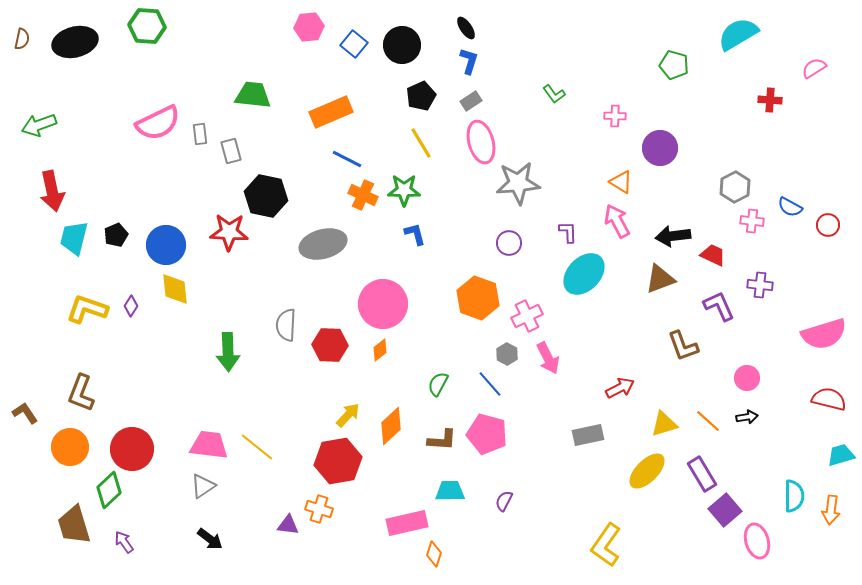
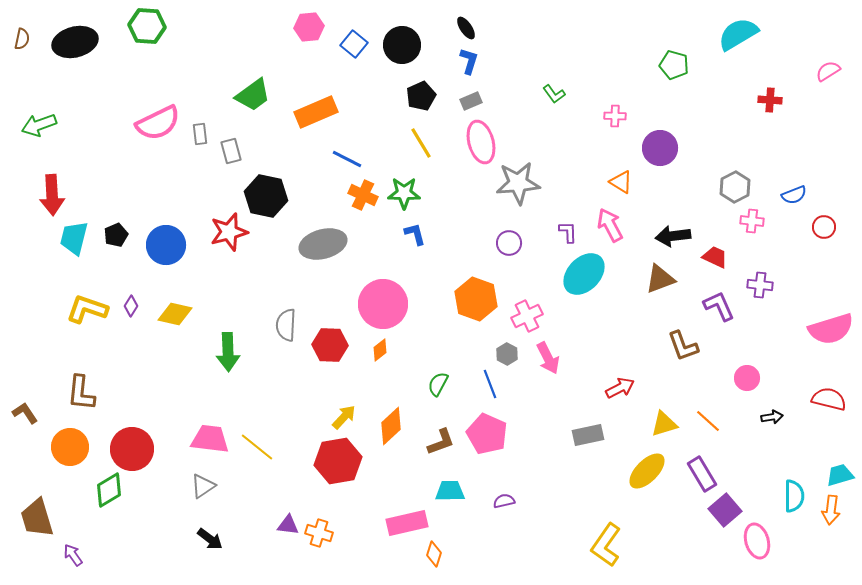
pink semicircle at (814, 68): moved 14 px right, 3 px down
green trapezoid at (253, 95): rotated 138 degrees clockwise
gray rectangle at (471, 101): rotated 10 degrees clockwise
orange rectangle at (331, 112): moved 15 px left
green star at (404, 190): moved 3 px down
red arrow at (52, 191): moved 4 px down; rotated 9 degrees clockwise
blue semicircle at (790, 207): moved 4 px right, 12 px up; rotated 50 degrees counterclockwise
pink arrow at (617, 221): moved 7 px left, 4 px down
red circle at (828, 225): moved 4 px left, 2 px down
red star at (229, 232): rotated 18 degrees counterclockwise
red trapezoid at (713, 255): moved 2 px right, 2 px down
yellow diamond at (175, 289): moved 25 px down; rotated 72 degrees counterclockwise
orange hexagon at (478, 298): moved 2 px left, 1 px down
pink semicircle at (824, 334): moved 7 px right, 5 px up
blue line at (490, 384): rotated 20 degrees clockwise
brown L-shape at (81, 393): rotated 15 degrees counterclockwise
yellow arrow at (348, 415): moved 4 px left, 2 px down
black arrow at (747, 417): moved 25 px right
pink pentagon at (487, 434): rotated 9 degrees clockwise
brown L-shape at (442, 440): moved 1 px left, 2 px down; rotated 24 degrees counterclockwise
pink trapezoid at (209, 445): moved 1 px right, 6 px up
cyan trapezoid at (841, 455): moved 1 px left, 20 px down
green diamond at (109, 490): rotated 12 degrees clockwise
purple semicircle at (504, 501): rotated 50 degrees clockwise
orange cross at (319, 509): moved 24 px down
brown trapezoid at (74, 525): moved 37 px left, 7 px up
purple arrow at (124, 542): moved 51 px left, 13 px down
